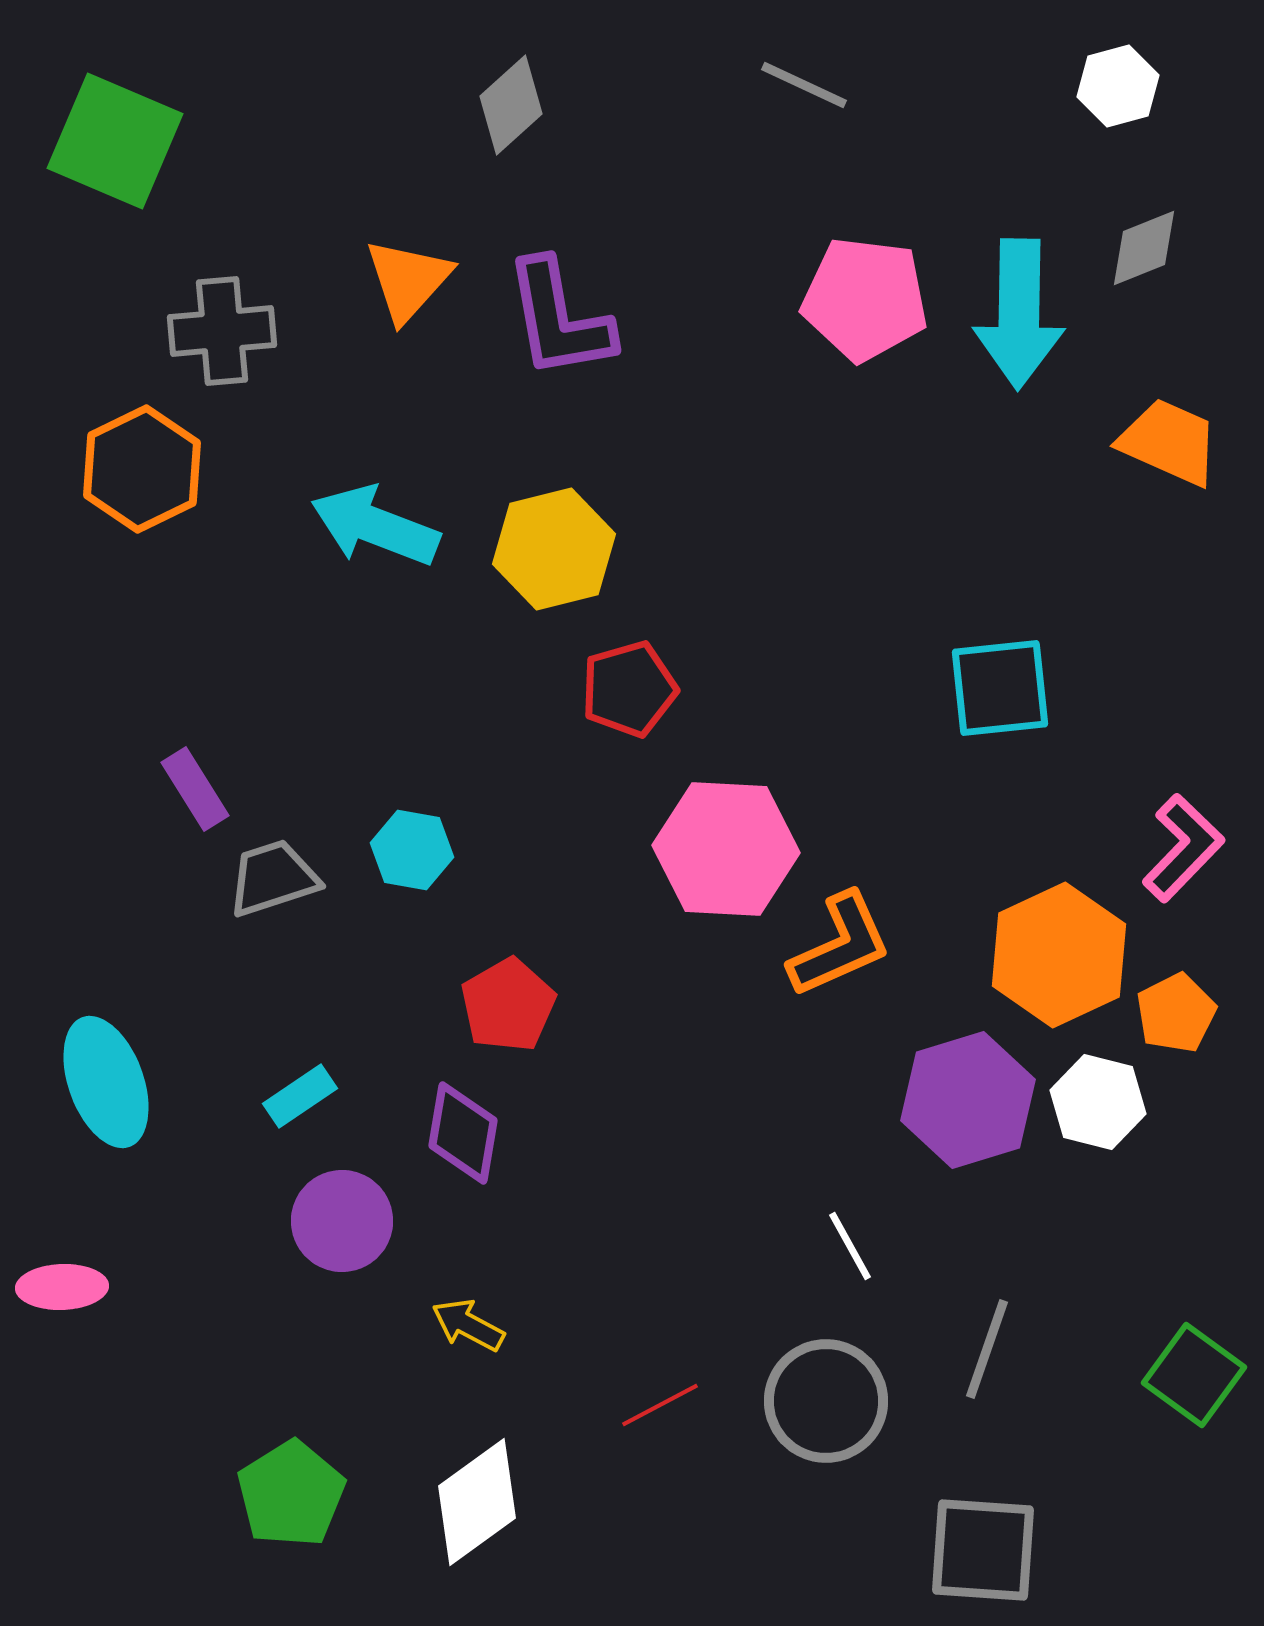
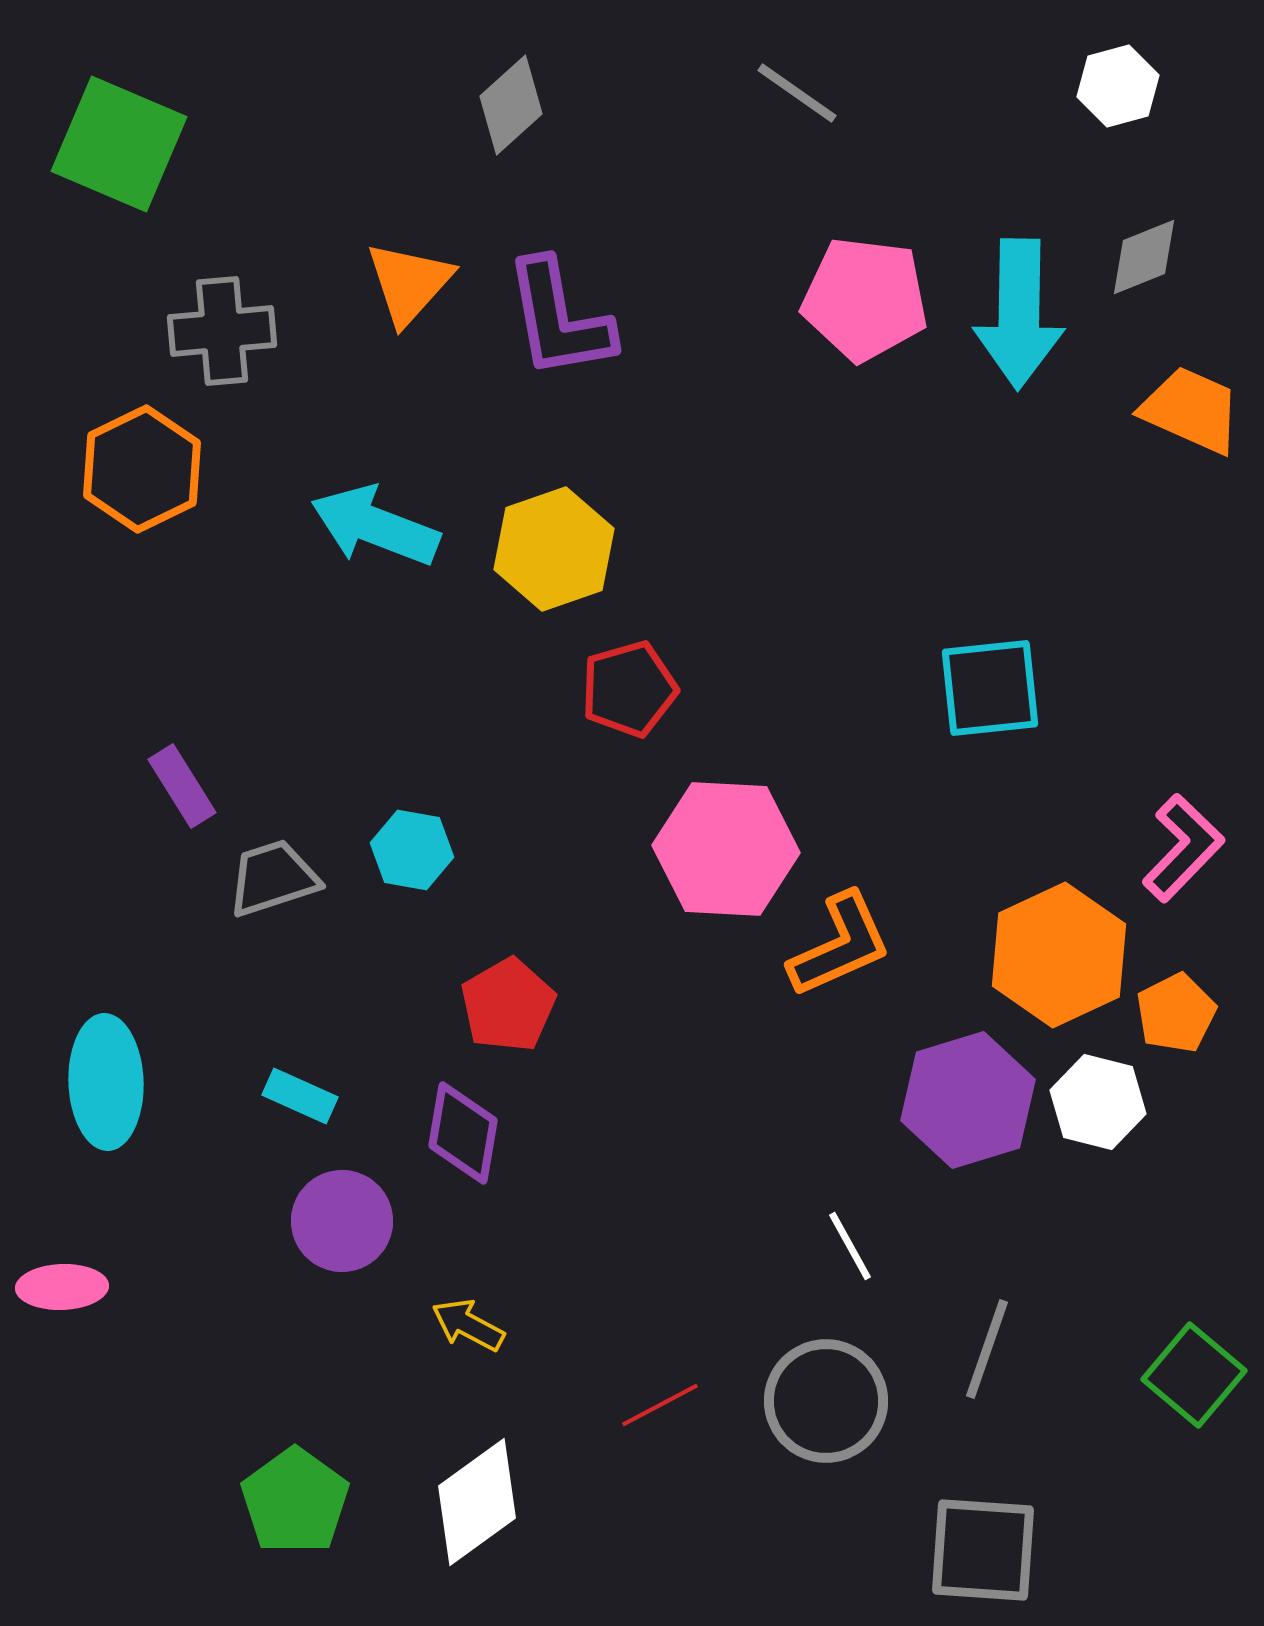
gray line at (804, 85): moved 7 px left, 8 px down; rotated 10 degrees clockwise
green square at (115, 141): moved 4 px right, 3 px down
gray diamond at (1144, 248): moved 9 px down
orange triangle at (408, 280): moved 1 px right, 3 px down
orange trapezoid at (1169, 442): moved 22 px right, 32 px up
yellow hexagon at (554, 549): rotated 5 degrees counterclockwise
cyan square at (1000, 688): moved 10 px left
purple rectangle at (195, 789): moved 13 px left, 3 px up
cyan ellipse at (106, 1082): rotated 18 degrees clockwise
cyan rectangle at (300, 1096): rotated 58 degrees clockwise
green square at (1194, 1375): rotated 4 degrees clockwise
green pentagon at (291, 1494): moved 4 px right, 7 px down; rotated 4 degrees counterclockwise
